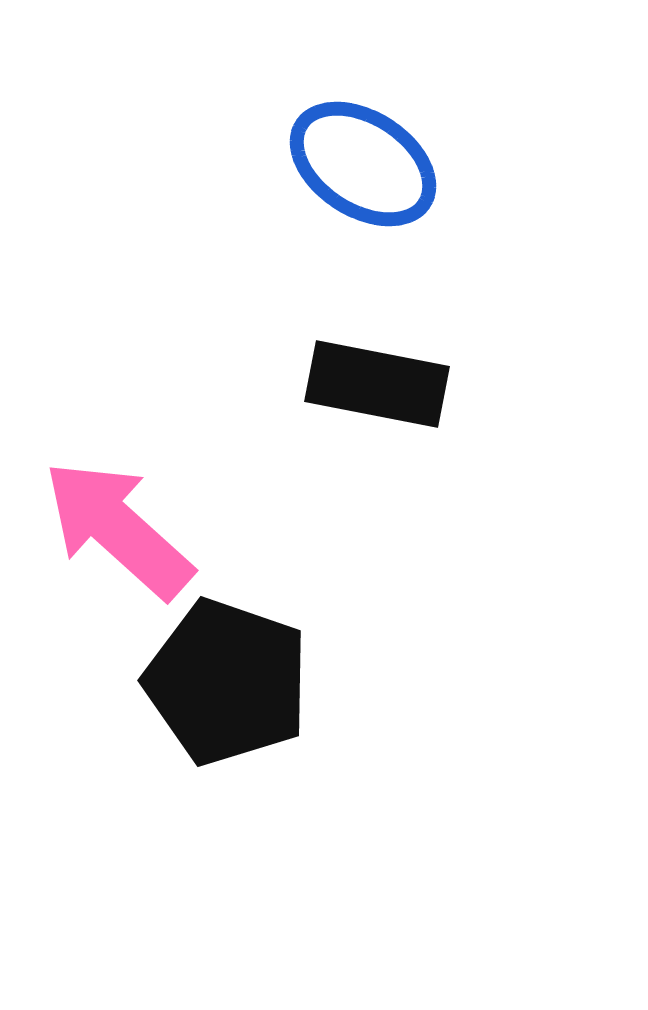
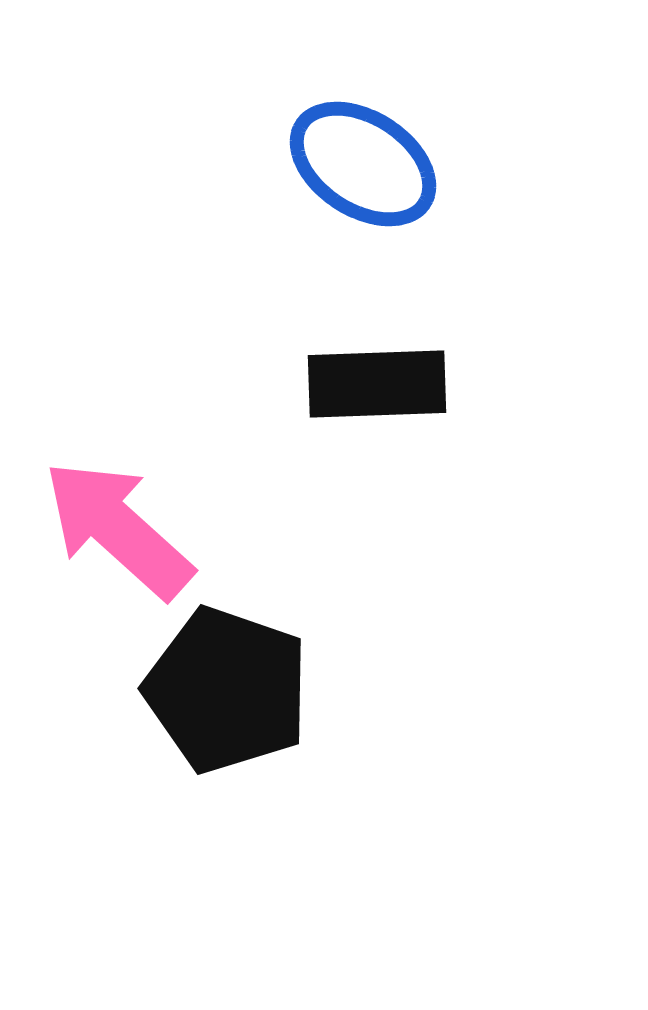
black rectangle: rotated 13 degrees counterclockwise
black pentagon: moved 8 px down
